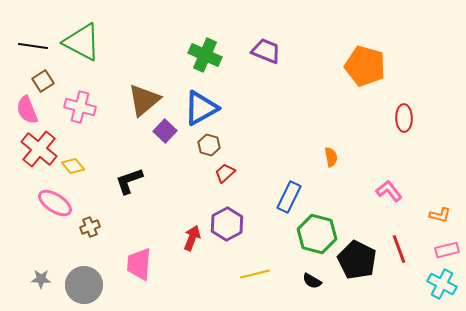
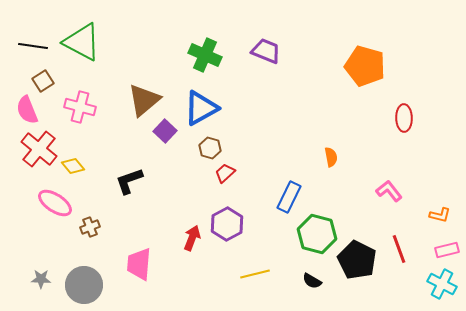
brown hexagon: moved 1 px right, 3 px down
